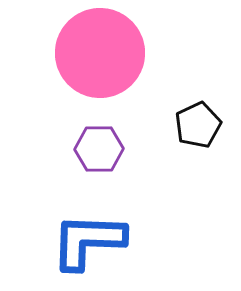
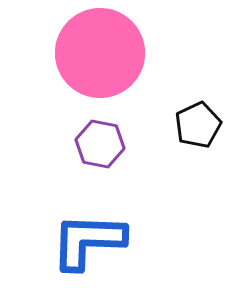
purple hexagon: moved 1 px right, 5 px up; rotated 12 degrees clockwise
